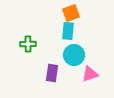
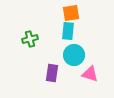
orange square: rotated 12 degrees clockwise
green cross: moved 2 px right, 5 px up; rotated 14 degrees counterclockwise
pink triangle: rotated 36 degrees clockwise
